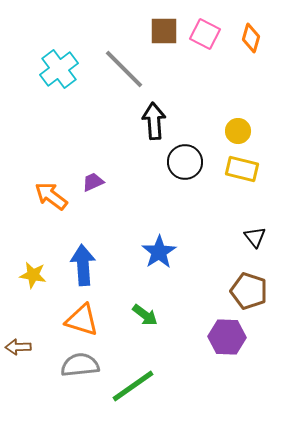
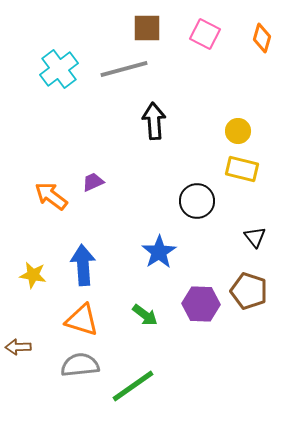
brown square: moved 17 px left, 3 px up
orange diamond: moved 11 px right
gray line: rotated 60 degrees counterclockwise
black circle: moved 12 px right, 39 px down
purple hexagon: moved 26 px left, 33 px up
